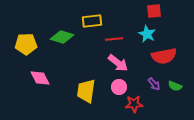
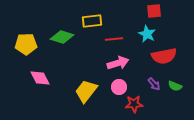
pink arrow: rotated 55 degrees counterclockwise
yellow trapezoid: rotated 30 degrees clockwise
